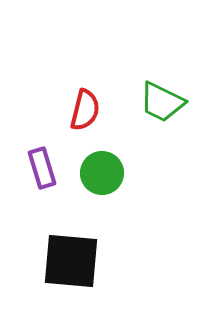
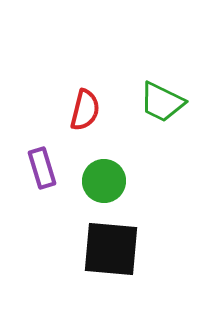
green circle: moved 2 px right, 8 px down
black square: moved 40 px right, 12 px up
